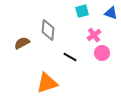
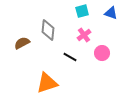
pink cross: moved 10 px left
